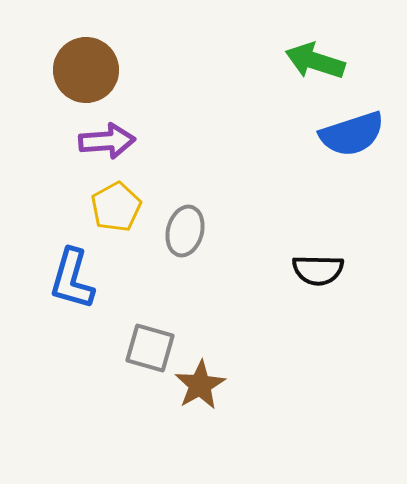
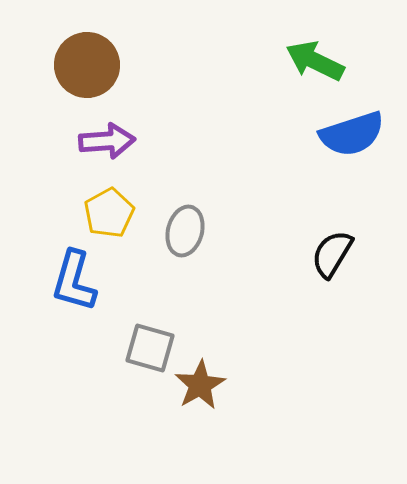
green arrow: rotated 8 degrees clockwise
brown circle: moved 1 px right, 5 px up
yellow pentagon: moved 7 px left, 6 px down
black semicircle: moved 14 px right, 16 px up; rotated 120 degrees clockwise
blue L-shape: moved 2 px right, 2 px down
